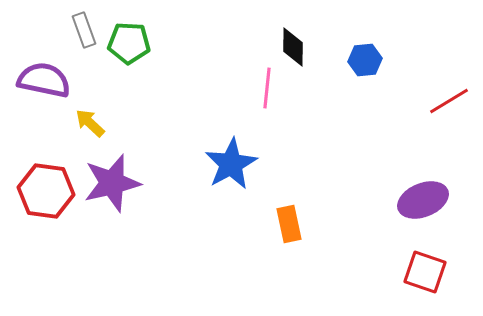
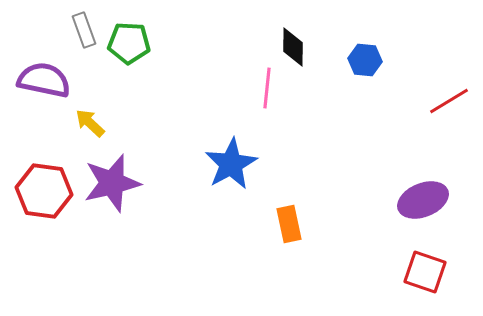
blue hexagon: rotated 12 degrees clockwise
red hexagon: moved 2 px left
